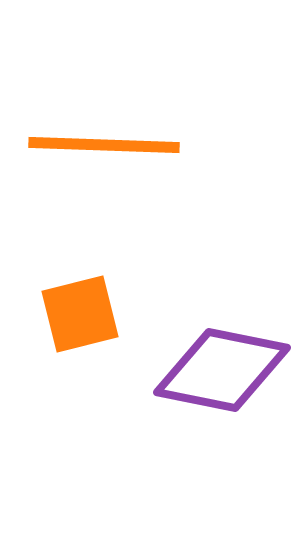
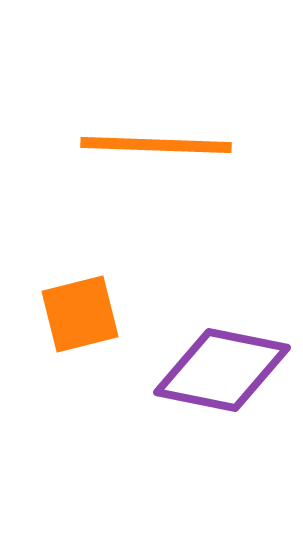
orange line: moved 52 px right
